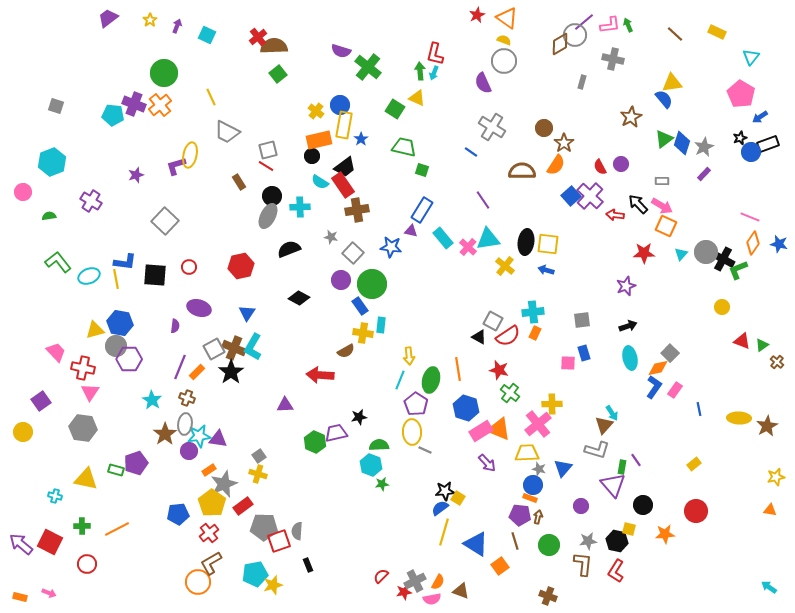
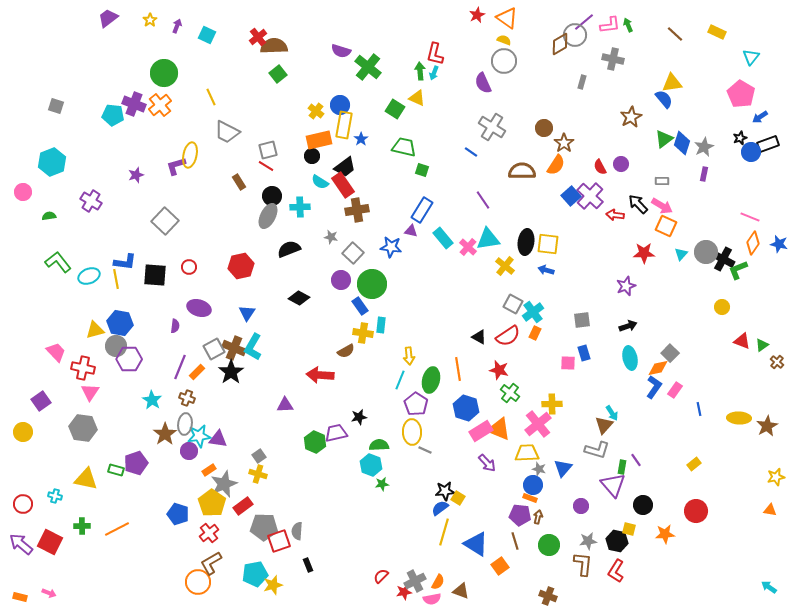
purple rectangle at (704, 174): rotated 32 degrees counterclockwise
cyan cross at (533, 312): rotated 30 degrees counterclockwise
gray square at (493, 321): moved 20 px right, 17 px up
blue pentagon at (178, 514): rotated 25 degrees clockwise
red circle at (87, 564): moved 64 px left, 60 px up
